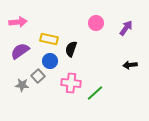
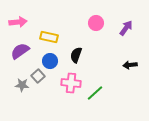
yellow rectangle: moved 2 px up
black semicircle: moved 5 px right, 6 px down
